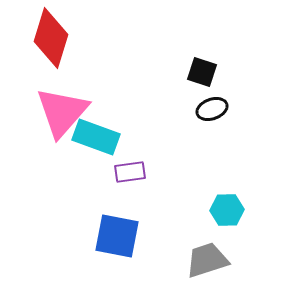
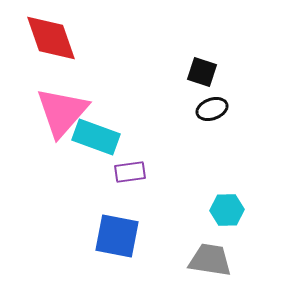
red diamond: rotated 36 degrees counterclockwise
gray trapezoid: moved 3 px right; rotated 27 degrees clockwise
